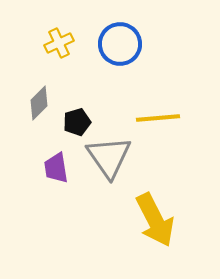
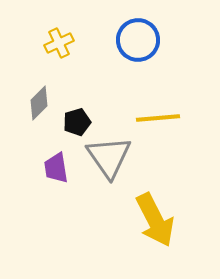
blue circle: moved 18 px right, 4 px up
